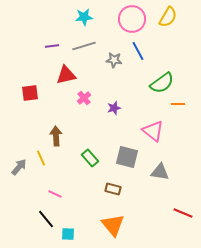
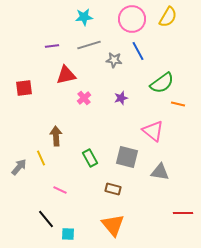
gray line: moved 5 px right, 1 px up
red square: moved 6 px left, 5 px up
orange line: rotated 16 degrees clockwise
purple star: moved 7 px right, 10 px up
green rectangle: rotated 12 degrees clockwise
pink line: moved 5 px right, 4 px up
red line: rotated 24 degrees counterclockwise
